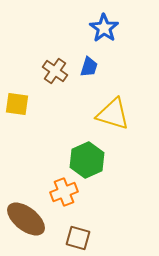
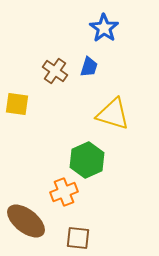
brown ellipse: moved 2 px down
brown square: rotated 10 degrees counterclockwise
